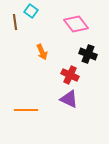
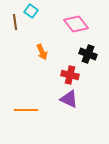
red cross: rotated 12 degrees counterclockwise
